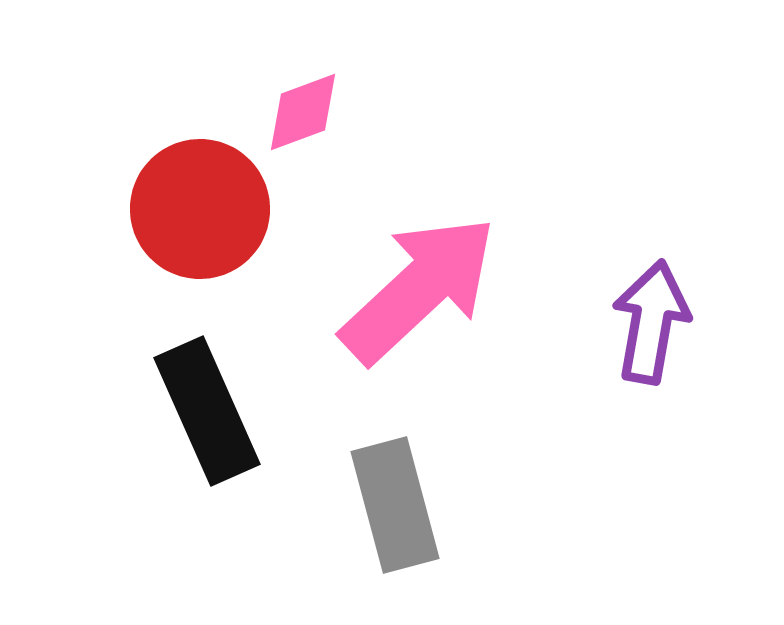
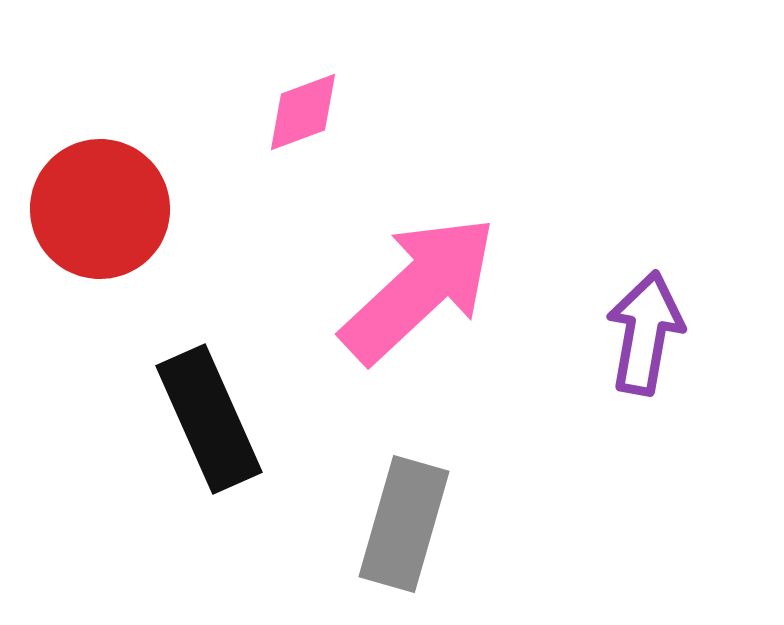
red circle: moved 100 px left
purple arrow: moved 6 px left, 11 px down
black rectangle: moved 2 px right, 8 px down
gray rectangle: moved 9 px right, 19 px down; rotated 31 degrees clockwise
